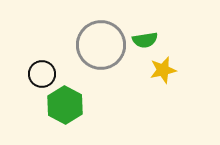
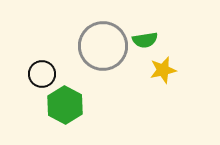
gray circle: moved 2 px right, 1 px down
